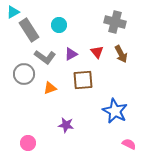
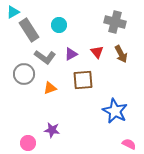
purple star: moved 14 px left, 5 px down
